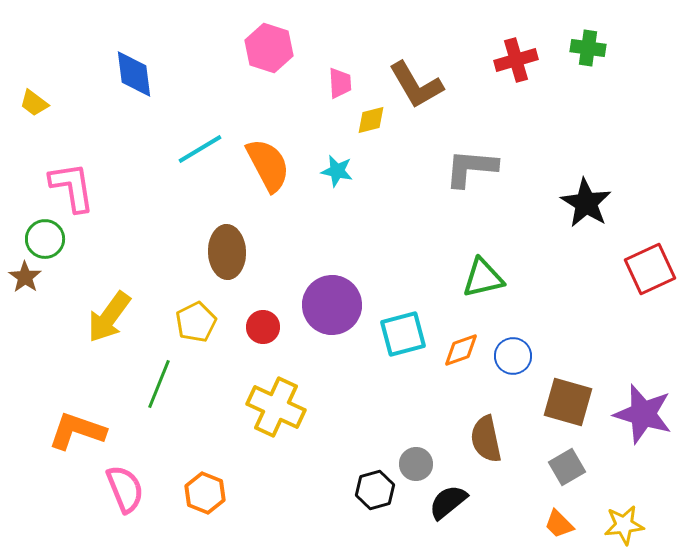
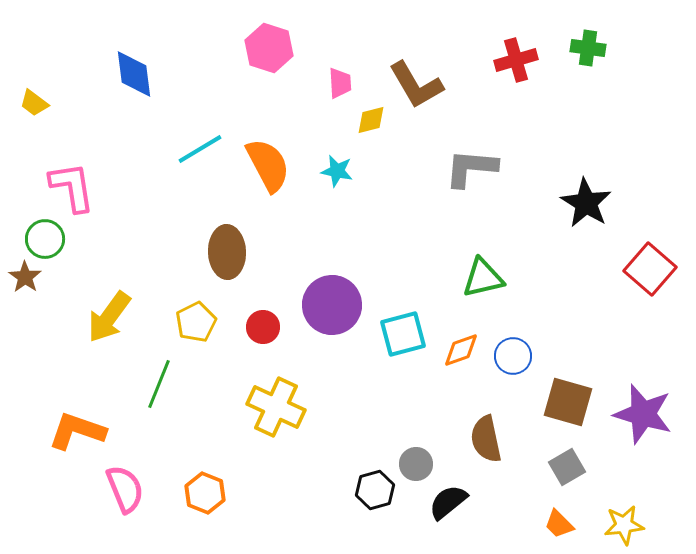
red square: rotated 24 degrees counterclockwise
